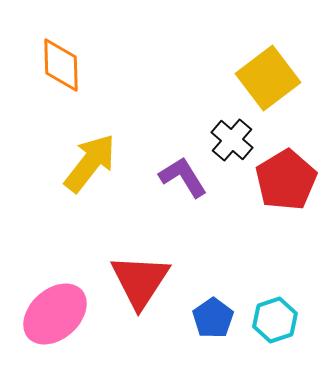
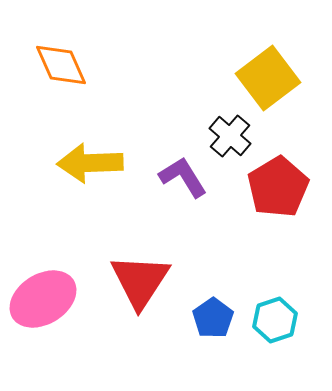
orange diamond: rotated 22 degrees counterclockwise
black cross: moved 2 px left, 4 px up
yellow arrow: rotated 130 degrees counterclockwise
red pentagon: moved 8 px left, 7 px down
pink ellipse: moved 12 px left, 15 px up; rotated 10 degrees clockwise
